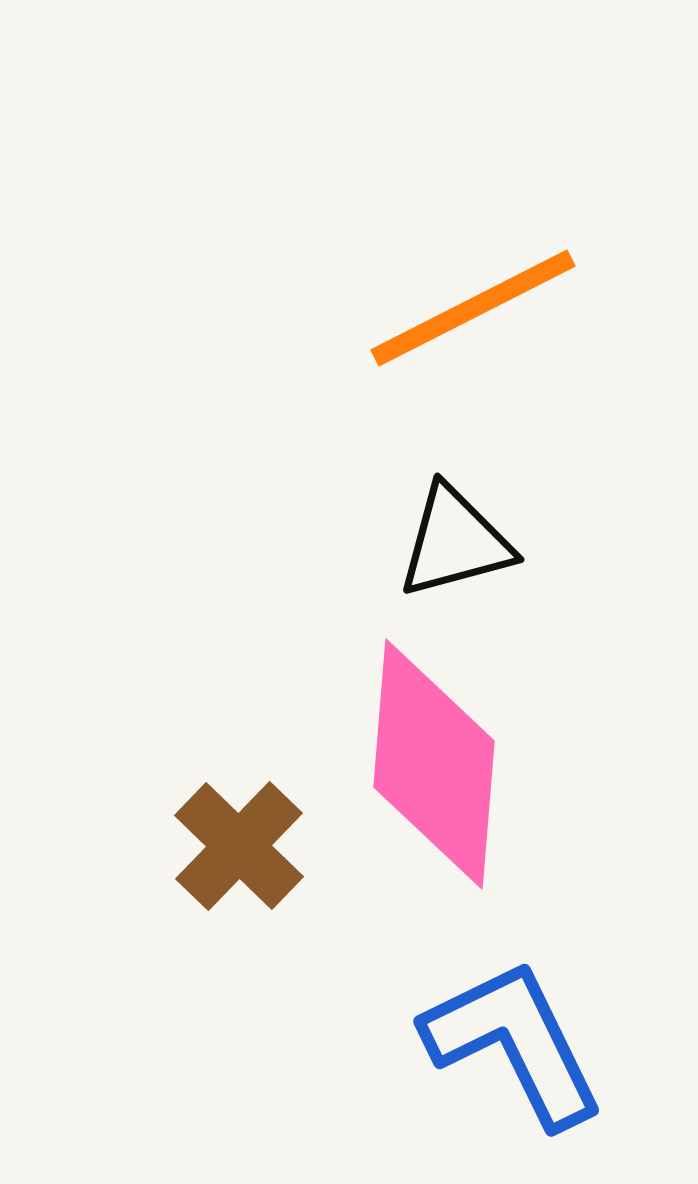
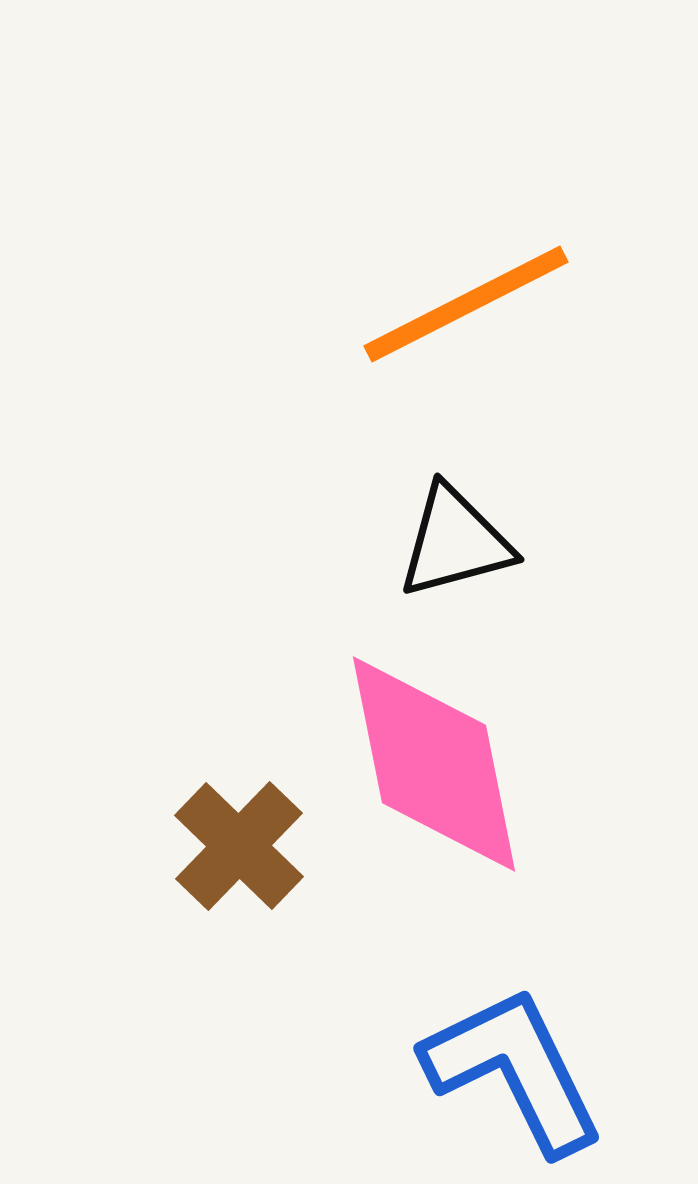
orange line: moved 7 px left, 4 px up
pink diamond: rotated 16 degrees counterclockwise
blue L-shape: moved 27 px down
